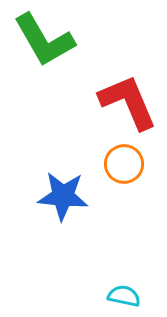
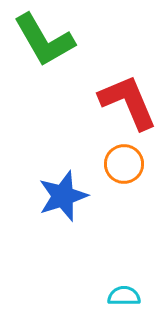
blue star: rotated 24 degrees counterclockwise
cyan semicircle: rotated 12 degrees counterclockwise
